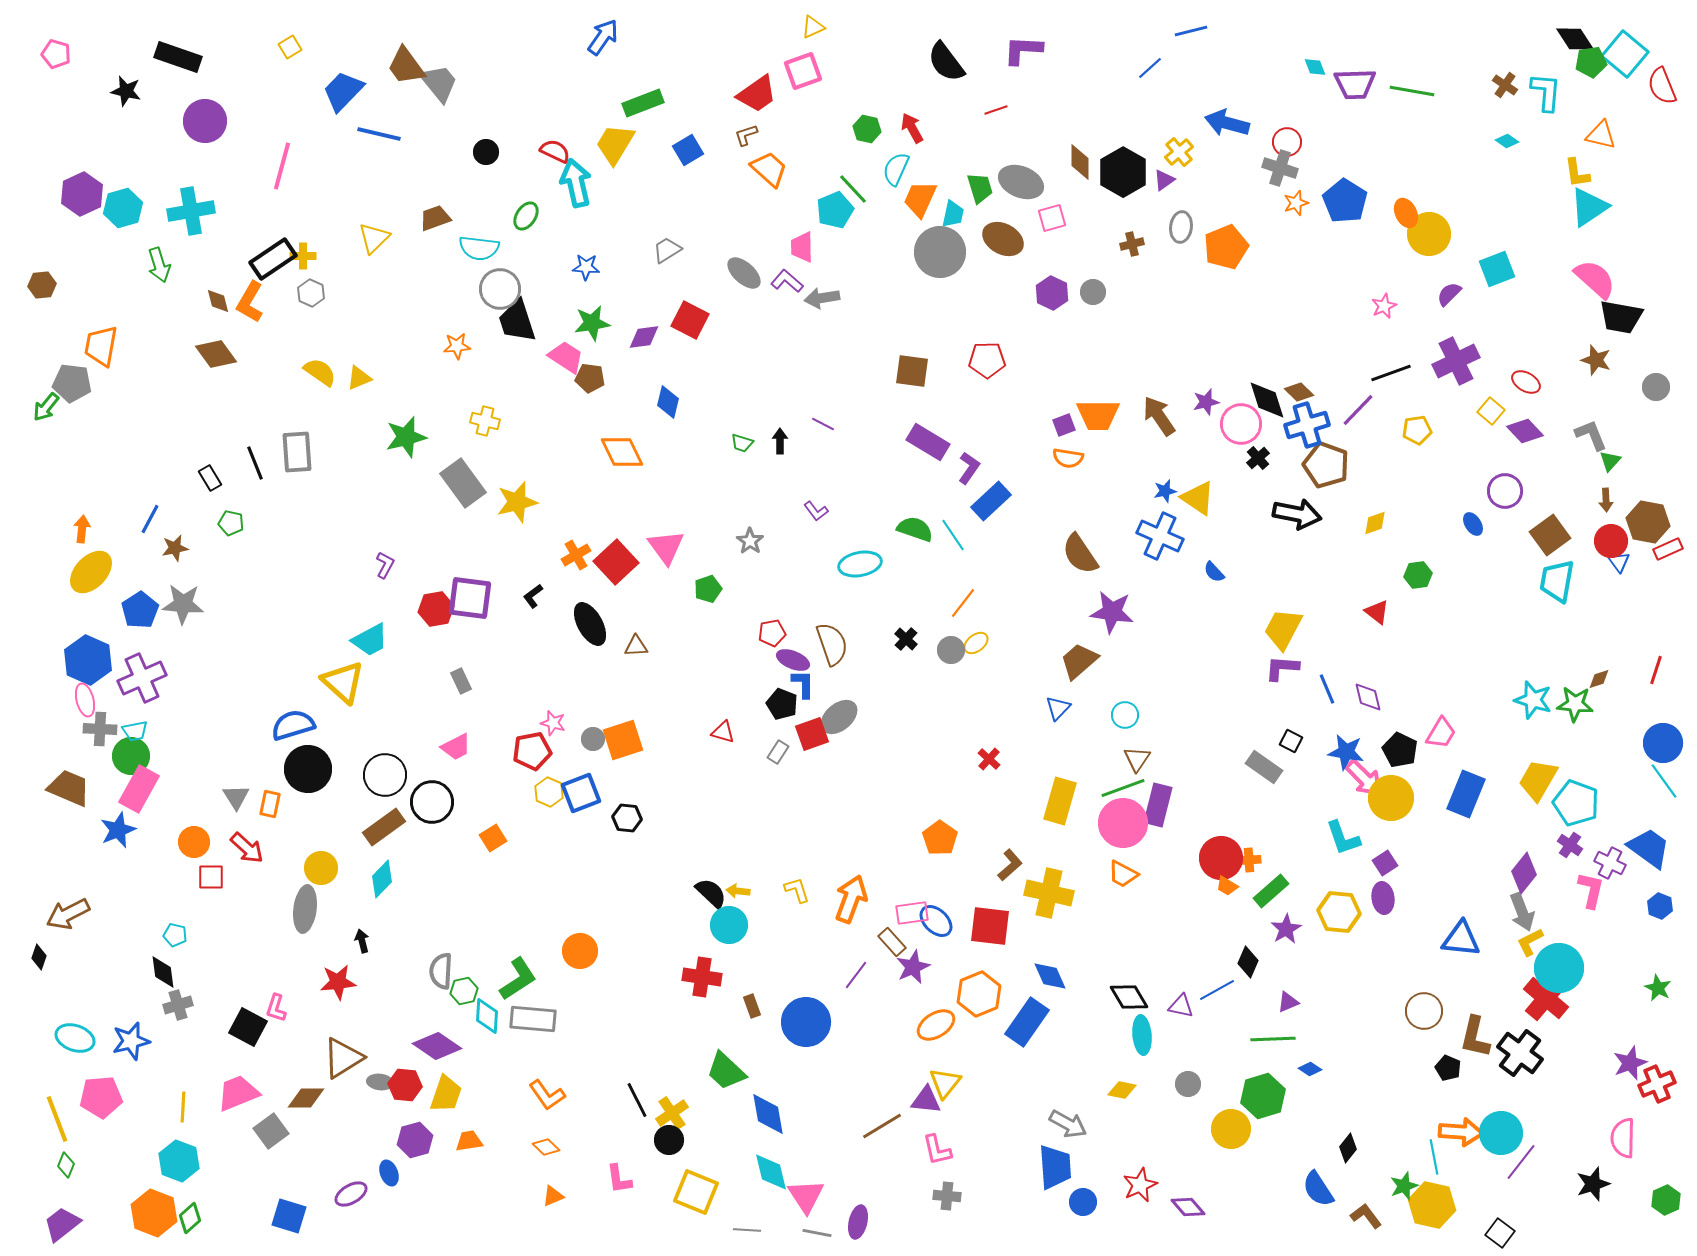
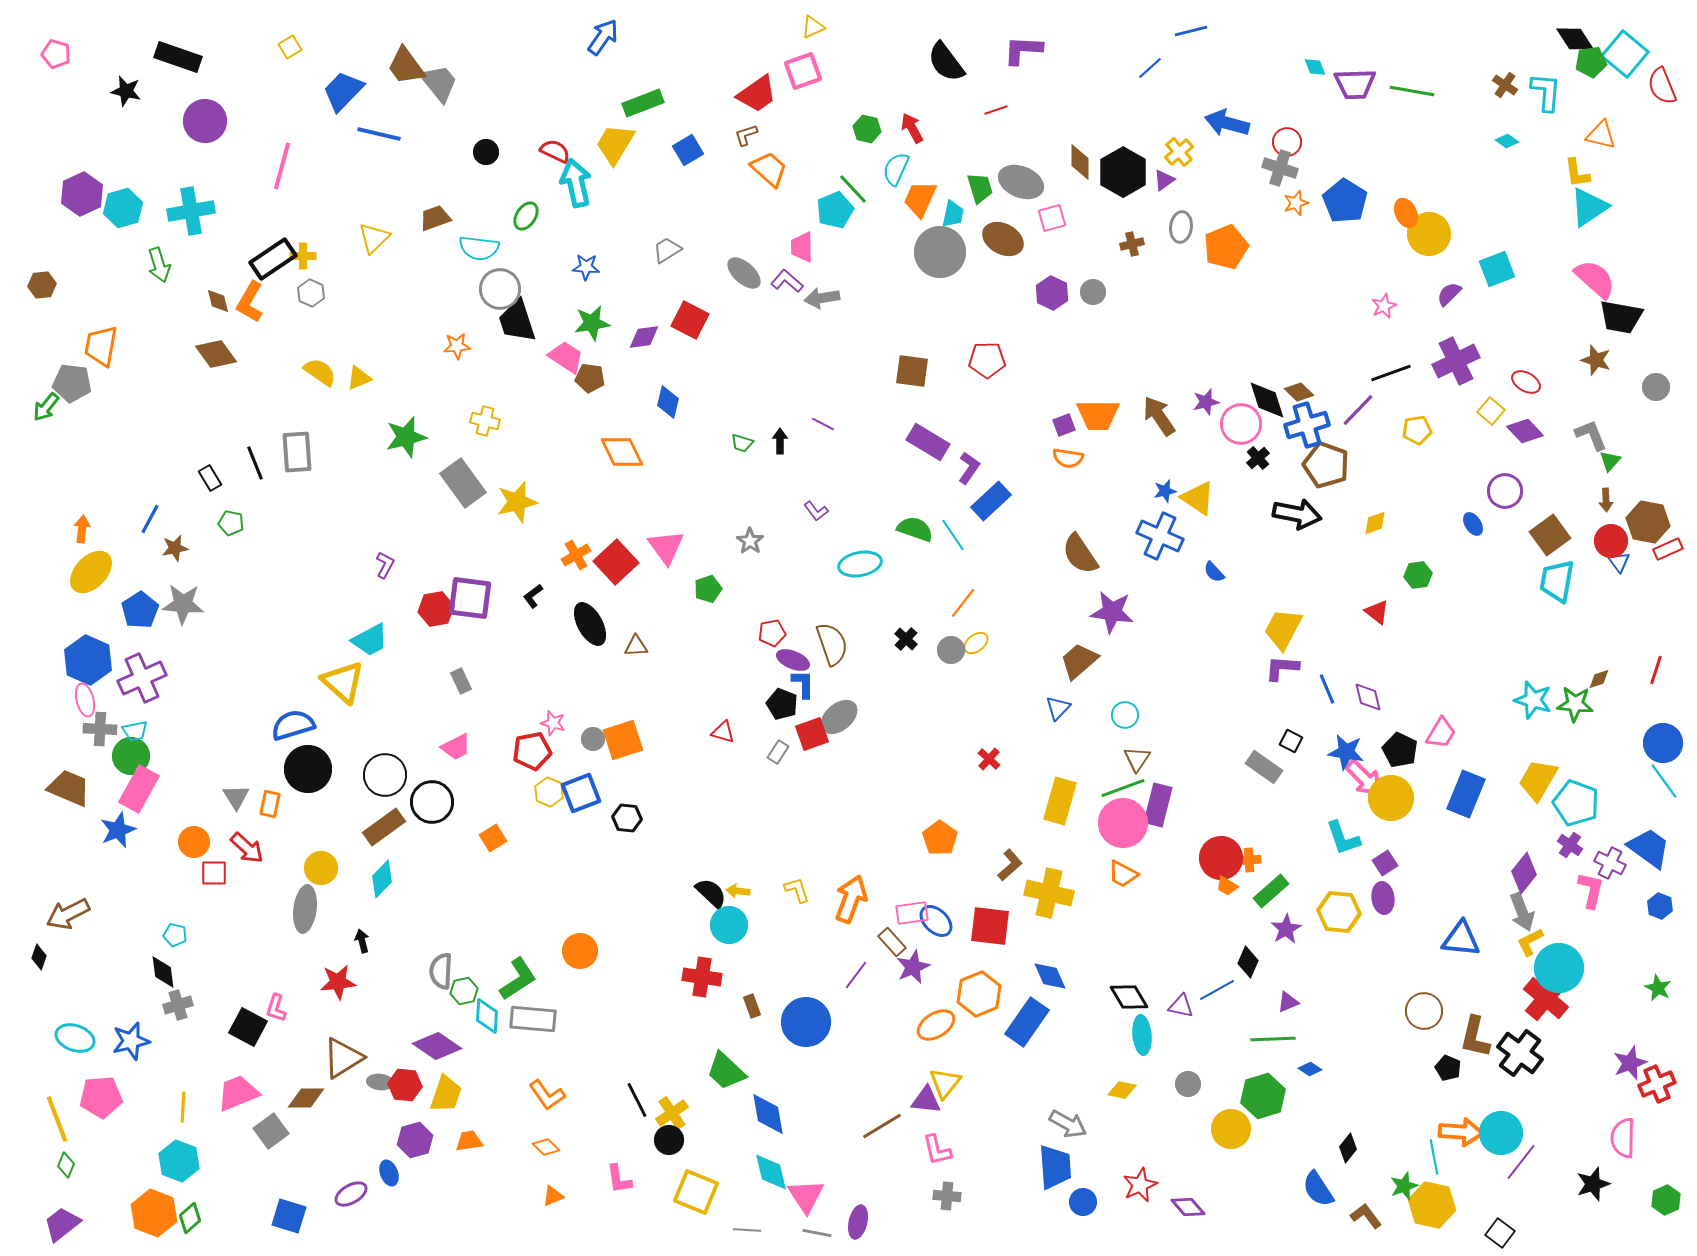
red square at (211, 877): moved 3 px right, 4 px up
